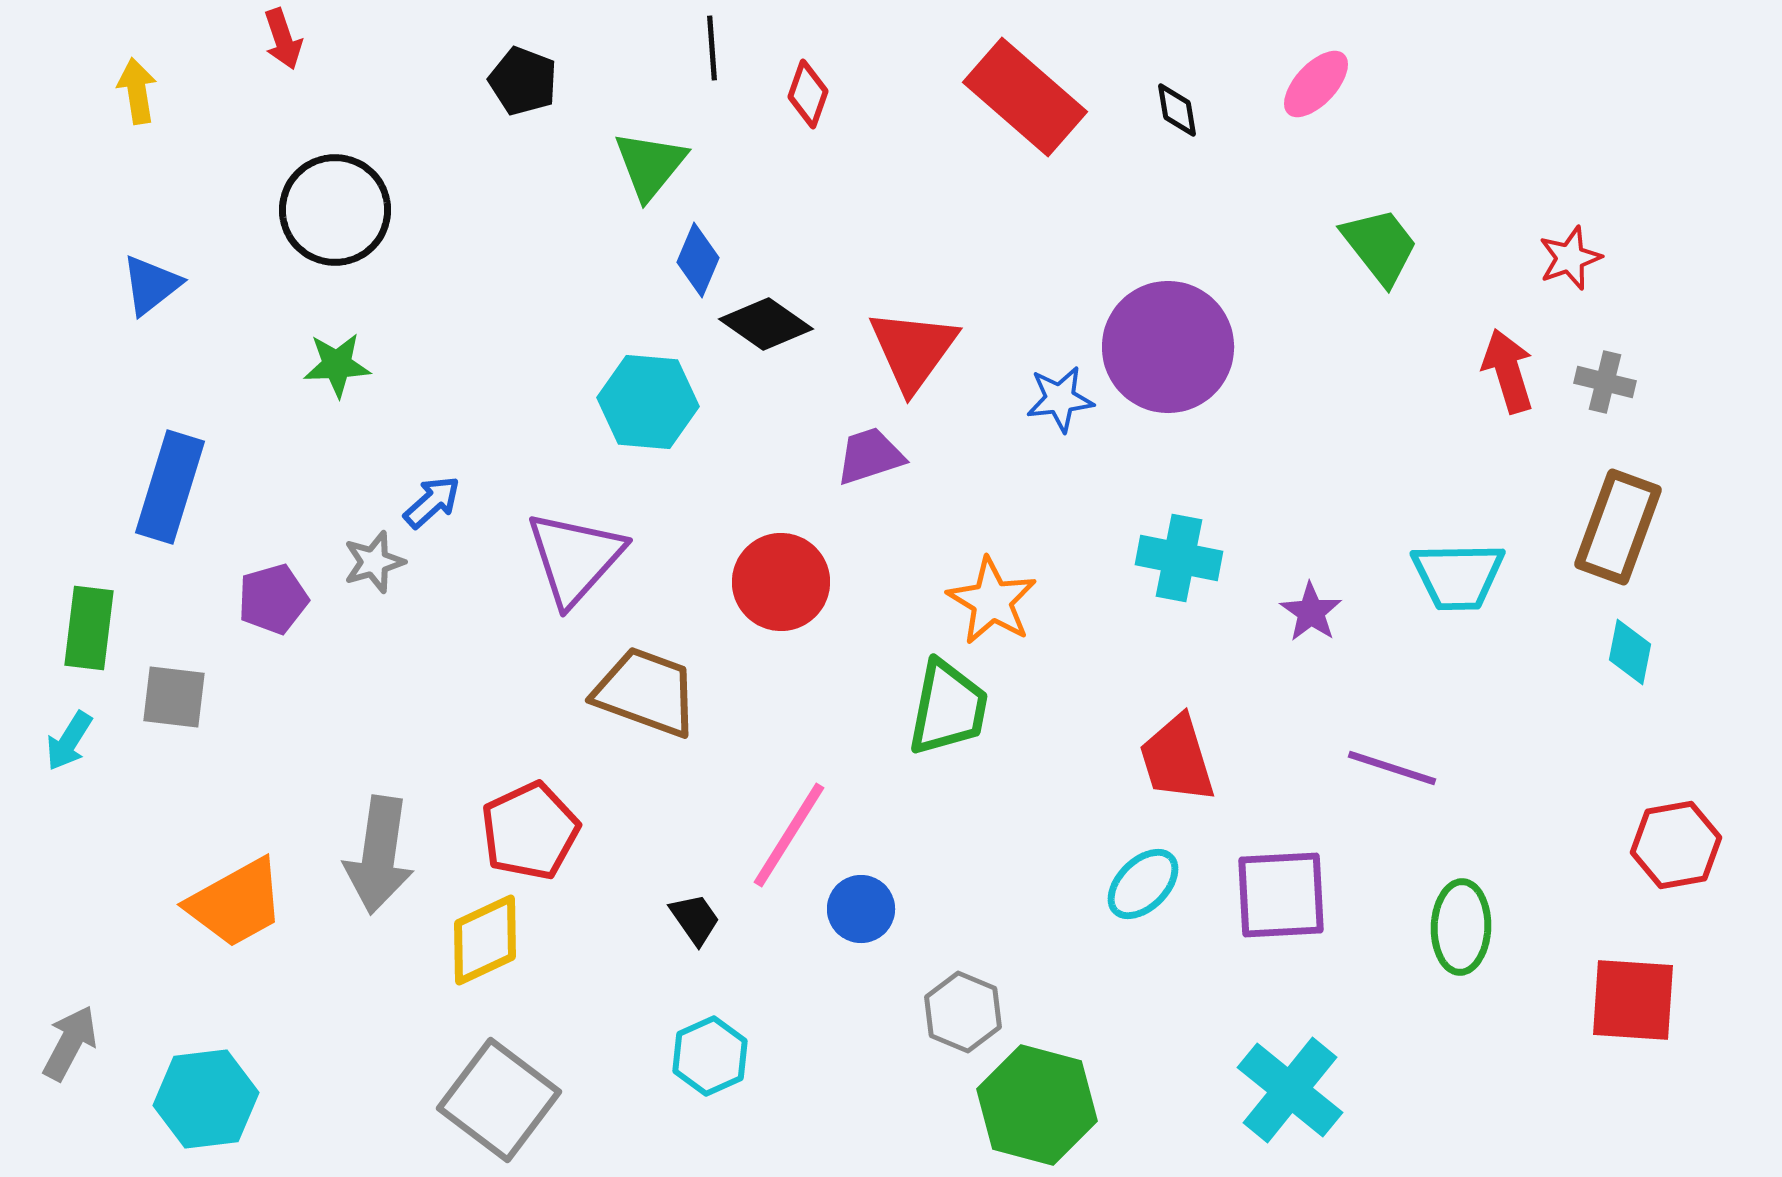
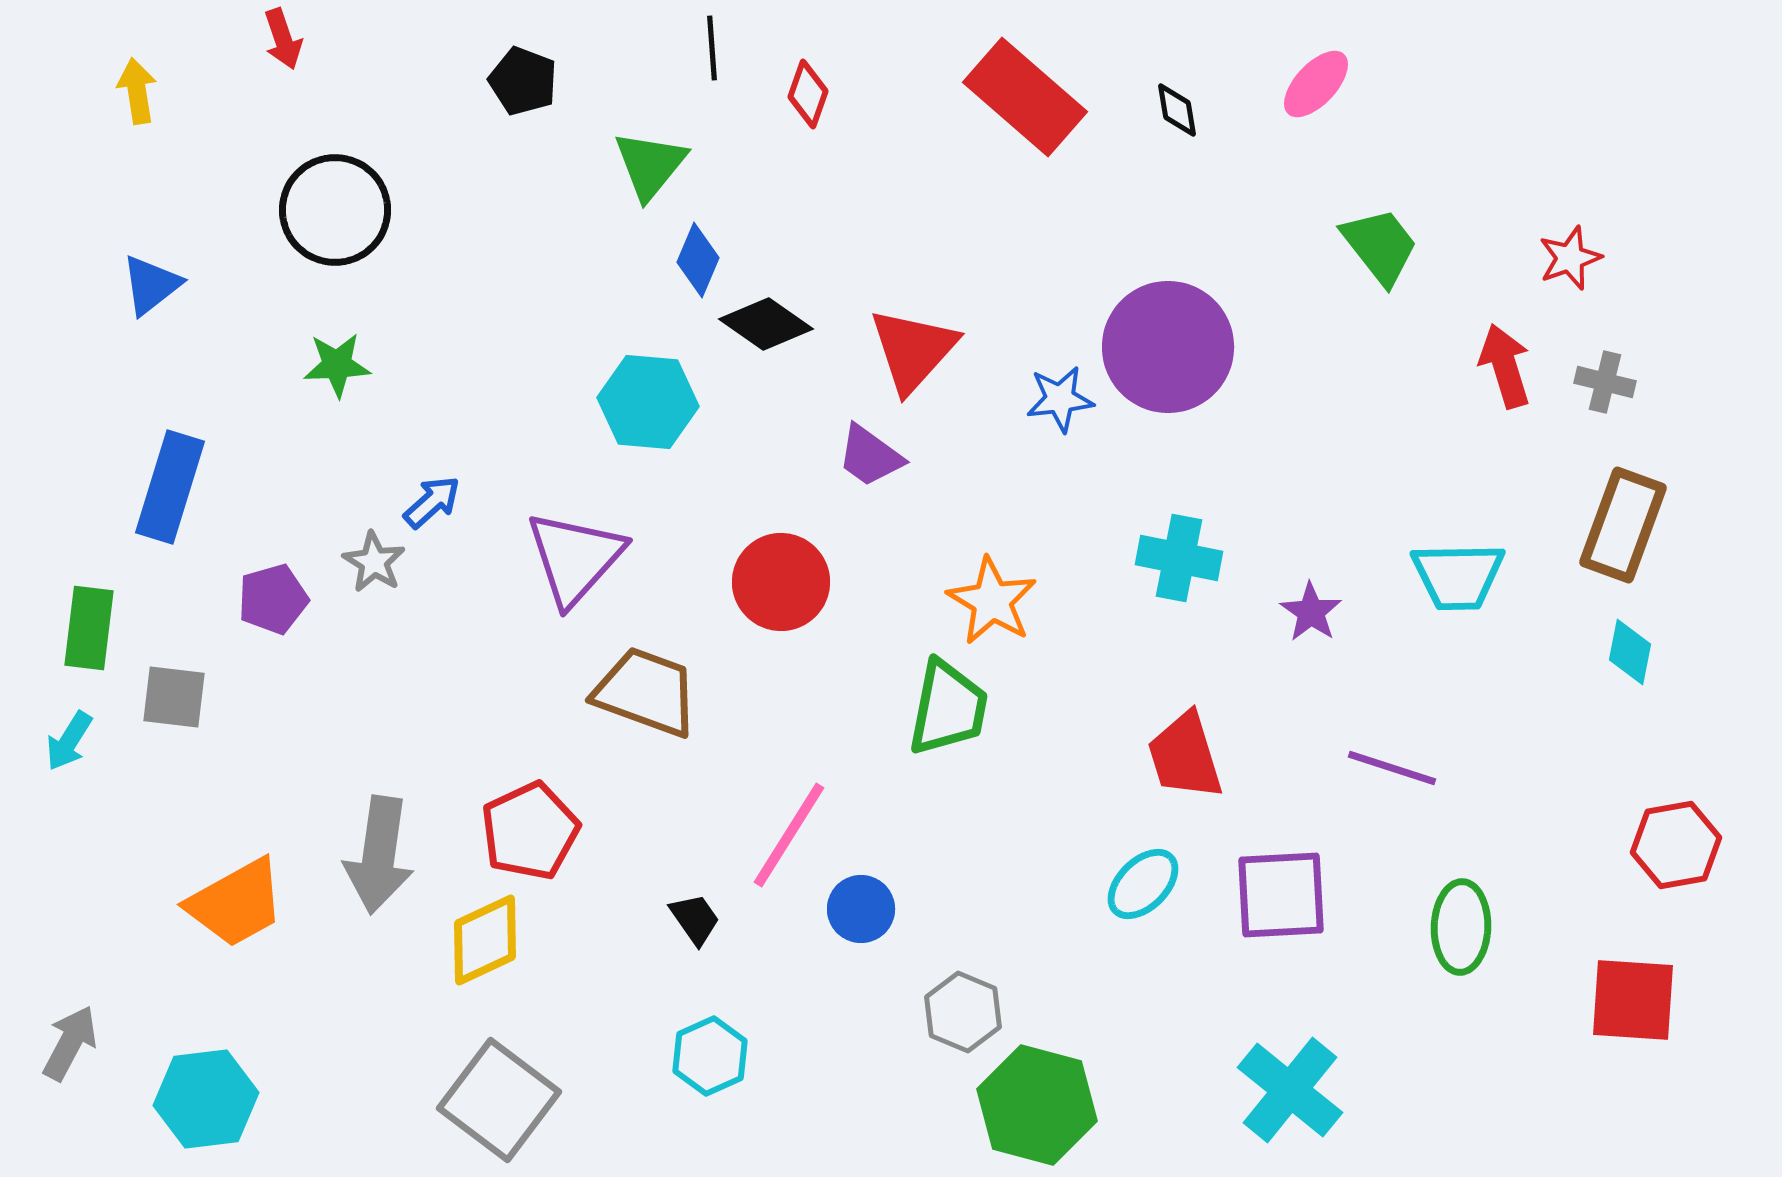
red triangle at (913, 350): rotated 6 degrees clockwise
red arrow at (1508, 371): moved 3 px left, 5 px up
purple trapezoid at (870, 456): rotated 126 degrees counterclockwise
brown rectangle at (1618, 527): moved 5 px right, 2 px up
gray star at (374, 562): rotated 24 degrees counterclockwise
red trapezoid at (1177, 759): moved 8 px right, 3 px up
